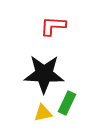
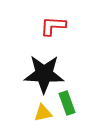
green rectangle: rotated 45 degrees counterclockwise
